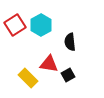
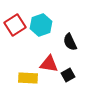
cyan hexagon: rotated 10 degrees clockwise
black semicircle: rotated 18 degrees counterclockwise
yellow rectangle: rotated 42 degrees counterclockwise
